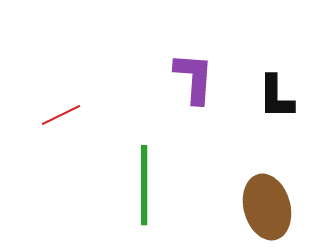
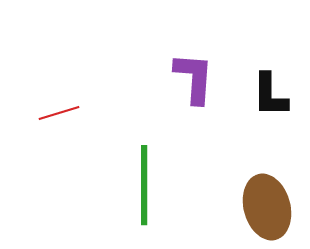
black L-shape: moved 6 px left, 2 px up
red line: moved 2 px left, 2 px up; rotated 9 degrees clockwise
